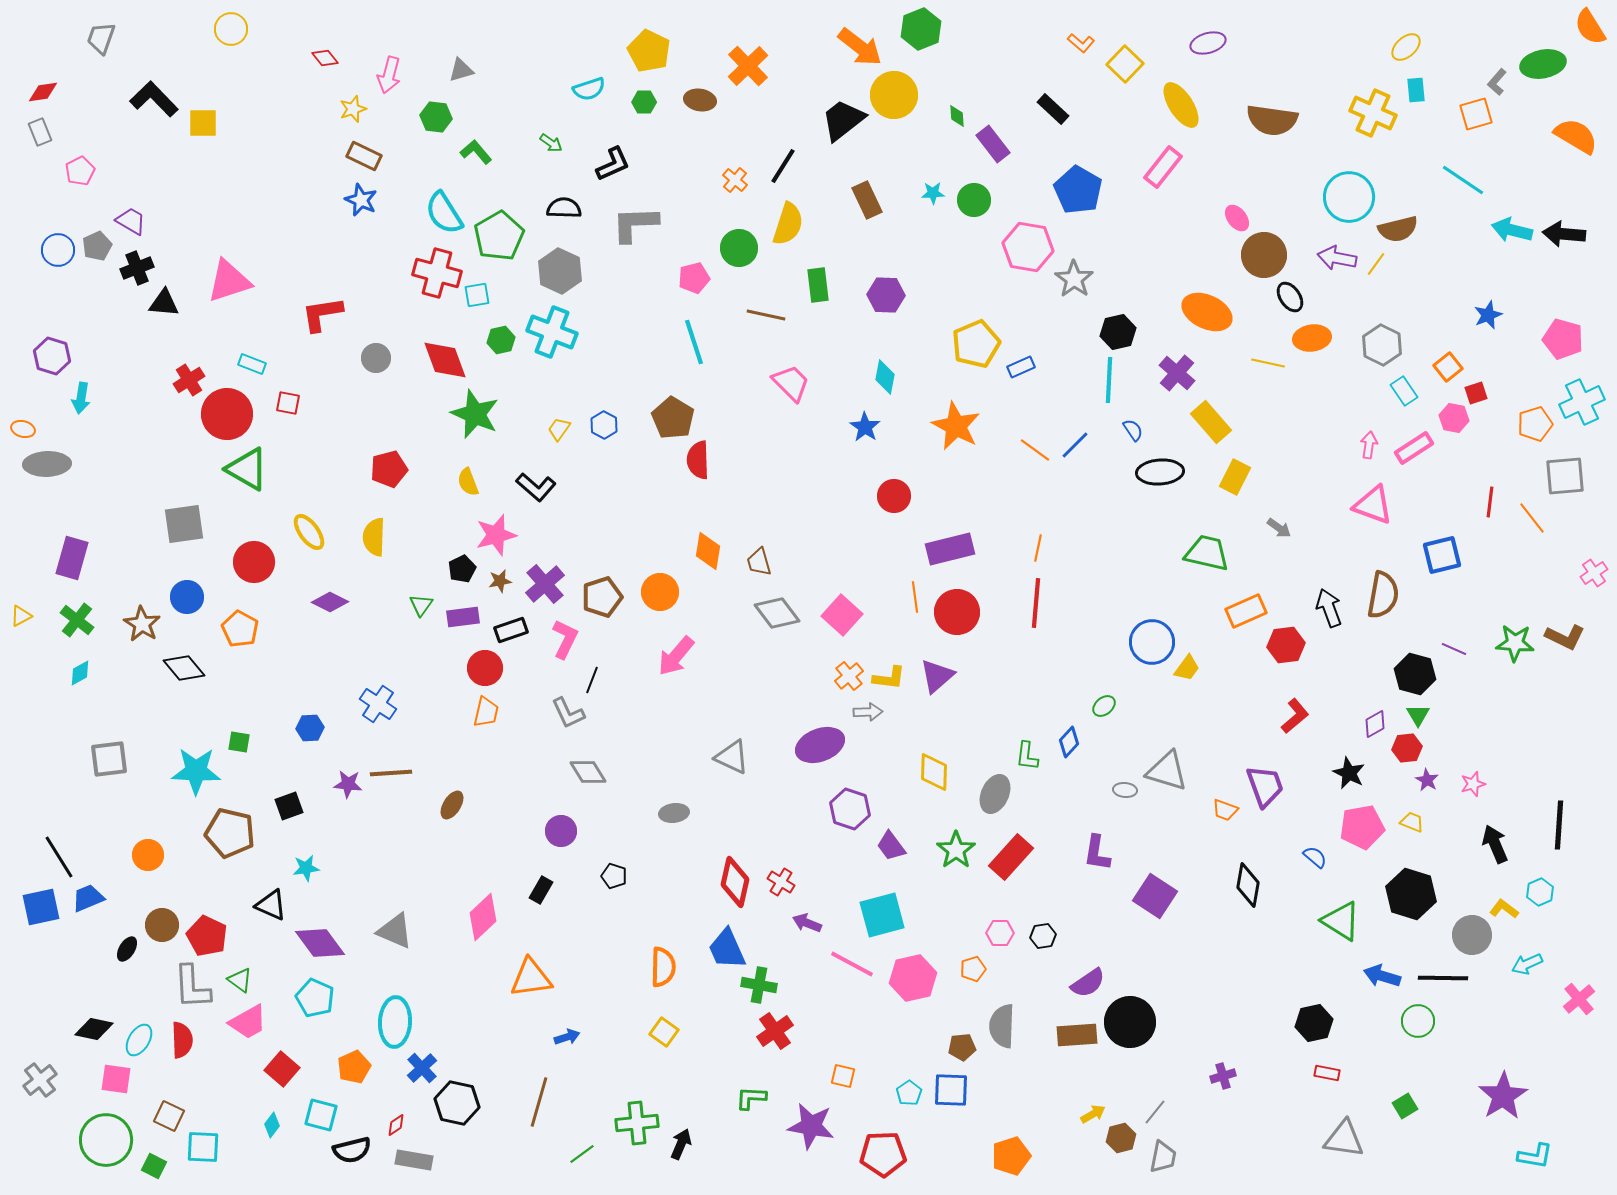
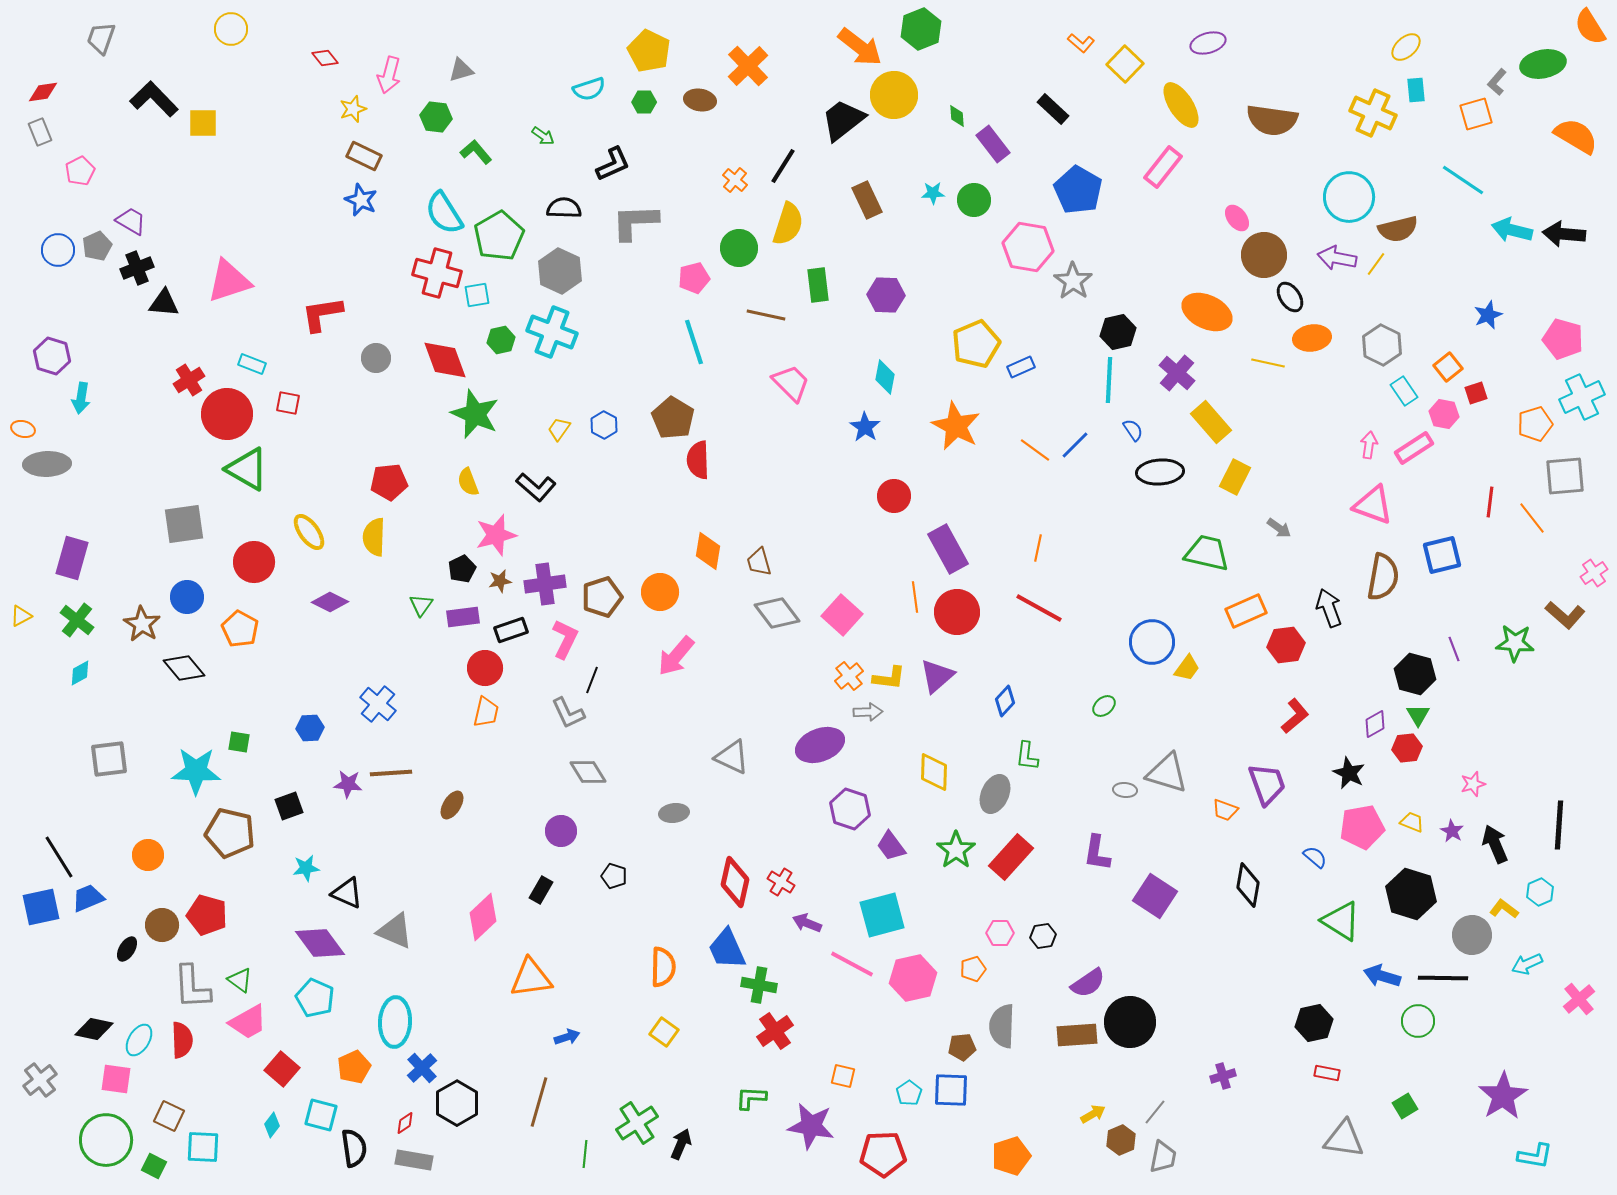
green arrow at (551, 143): moved 8 px left, 7 px up
gray L-shape at (635, 224): moved 2 px up
gray star at (1074, 279): moved 1 px left, 2 px down
cyan cross at (1582, 402): moved 5 px up
pink hexagon at (1454, 418): moved 10 px left, 4 px up
red pentagon at (389, 469): moved 13 px down; rotated 9 degrees clockwise
purple rectangle at (950, 549): moved 2 px left; rotated 75 degrees clockwise
purple cross at (545, 584): rotated 33 degrees clockwise
brown semicircle at (1383, 595): moved 18 px up
red line at (1036, 603): moved 3 px right, 5 px down; rotated 66 degrees counterclockwise
brown L-shape at (1565, 637): moved 22 px up; rotated 15 degrees clockwise
purple line at (1454, 649): rotated 45 degrees clockwise
blue cross at (378, 704): rotated 6 degrees clockwise
blue diamond at (1069, 742): moved 64 px left, 41 px up
gray triangle at (1167, 771): moved 2 px down
purple star at (1427, 780): moved 25 px right, 51 px down
purple trapezoid at (1265, 786): moved 2 px right, 2 px up
black triangle at (271, 905): moved 76 px right, 12 px up
red pentagon at (207, 936): moved 21 px up; rotated 9 degrees counterclockwise
black hexagon at (457, 1103): rotated 18 degrees clockwise
green cross at (637, 1123): rotated 27 degrees counterclockwise
red diamond at (396, 1125): moved 9 px right, 2 px up
brown hexagon at (1121, 1138): moved 2 px down; rotated 8 degrees counterclockwise
black semicircle at (352, 1150): moved 2 px right, 2 px up; rotated 84 degrees counterclockwise
green line at (582, 1154): moved 3 px right; rotated 48 degrees counterclockwise
